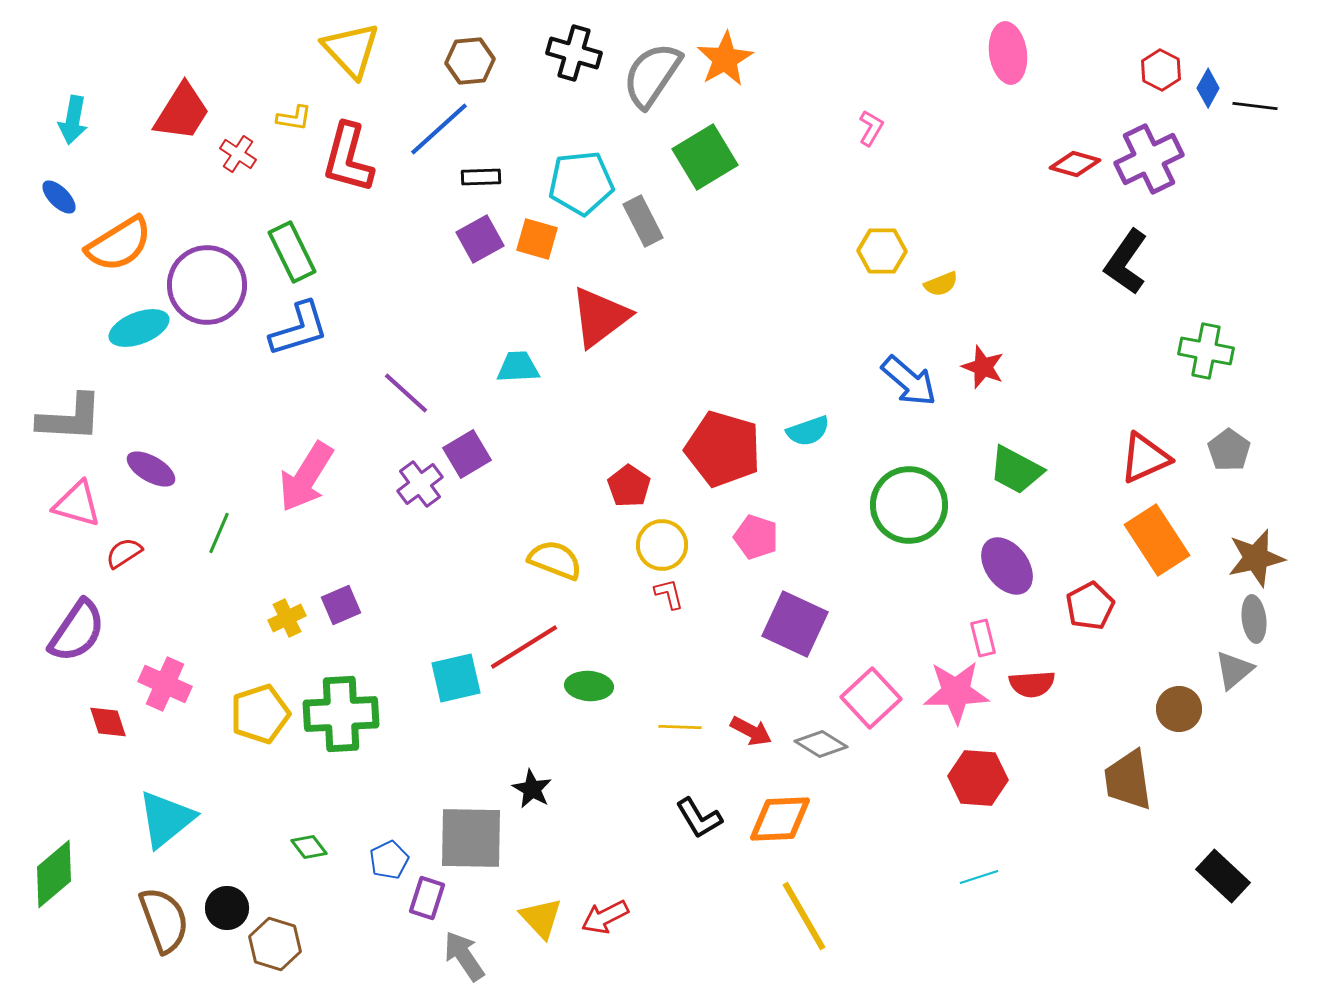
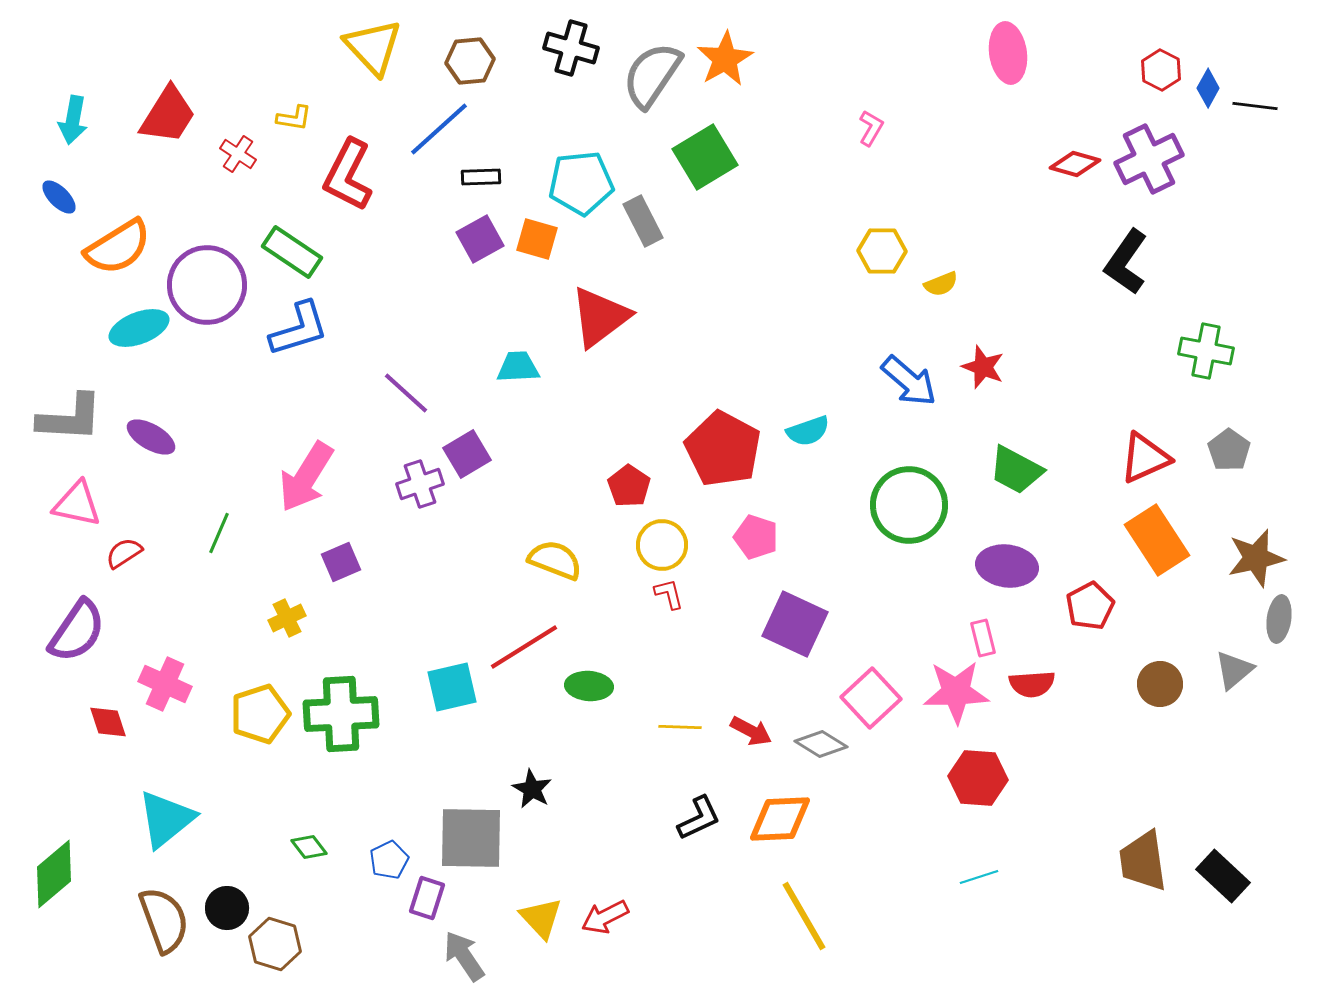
yellow triangle at (351, 50): moved 22 px right, 3 px up
black cross at (574, 53): moved 3 px left, 5 px up
red trapezoid at (182, 112): moved 14 px left, 3 px down
red L-shape at (348, 158): moved 17 px down; rotated 12 degrees clockwise
orange semicircle at (119, 244): moved 1 px left, 3 px down
green rectangle at (292, 252): rotated 30 degrees counterclockwise
red pentagon at (723, 449): rotated 12 degrees clockwise
purple ellipse at (151, 469): moved 32 px up
purple cross at (420, 484): rotated 18 degrees clockwise
pink triangle at (77, 504): rotated 4 degrees counterclockwise
purple ellipse at (1007, 566): rotated 46 degrees counterclockwise
purple square at (341, 605): moved 43 px up
gray ellipse at (1254, 619): moved 25 px right; rotated 15 degrees clockwise
cyan square at (456, 678): moved 4 px left, 9 px down
brown circle at (1179, 709): moved 19 px left, 25 px up
brown trapezoid at (1128, 780): moved 15 px right, 81 px down
black L-shape at (699, 818): rotated 84 degrees counterclockwise
